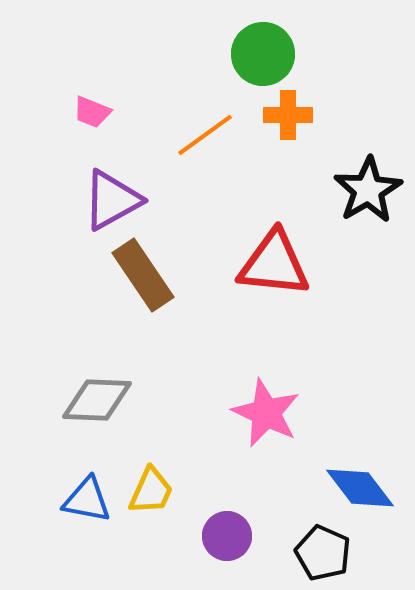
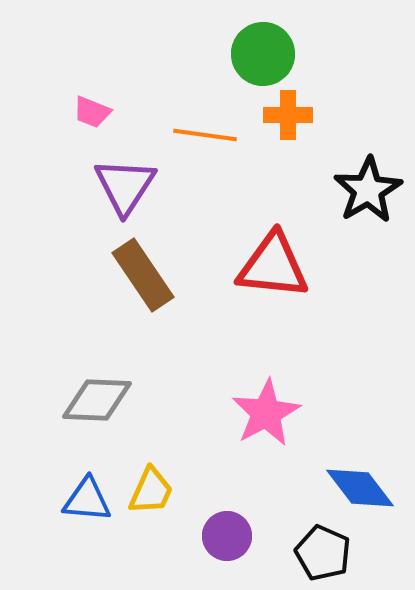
orange line: rotated 44 degrees clockwise
purple triangle: moved 13 px right, 14 px up; rotated 28 degrees counterclockwise
red triangle: moved 1 px left, 2 px down
pink star: rotated 18 degrees clockwise
blue triangle: rotated 6 degrees counterclockwise
